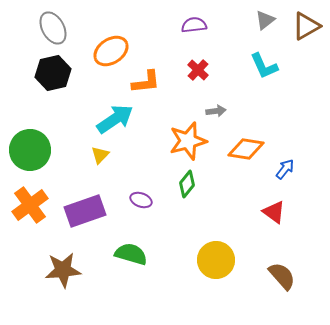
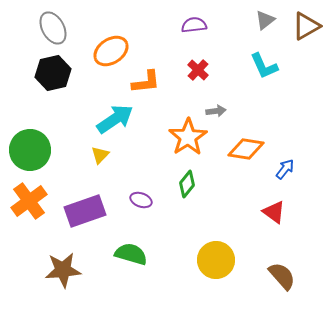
orange star: moved 4 px up; rotated 18 degrees counterclockwise
orange cross: moved 1 px left, 4 px up
